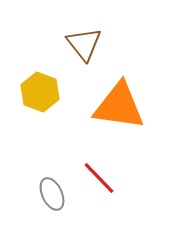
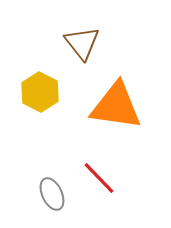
brown triangle: moved 2 px left, 1 px up
yellow hexagon: rotated 6 degrees clockwise
orange triangle: moved 3 px left
